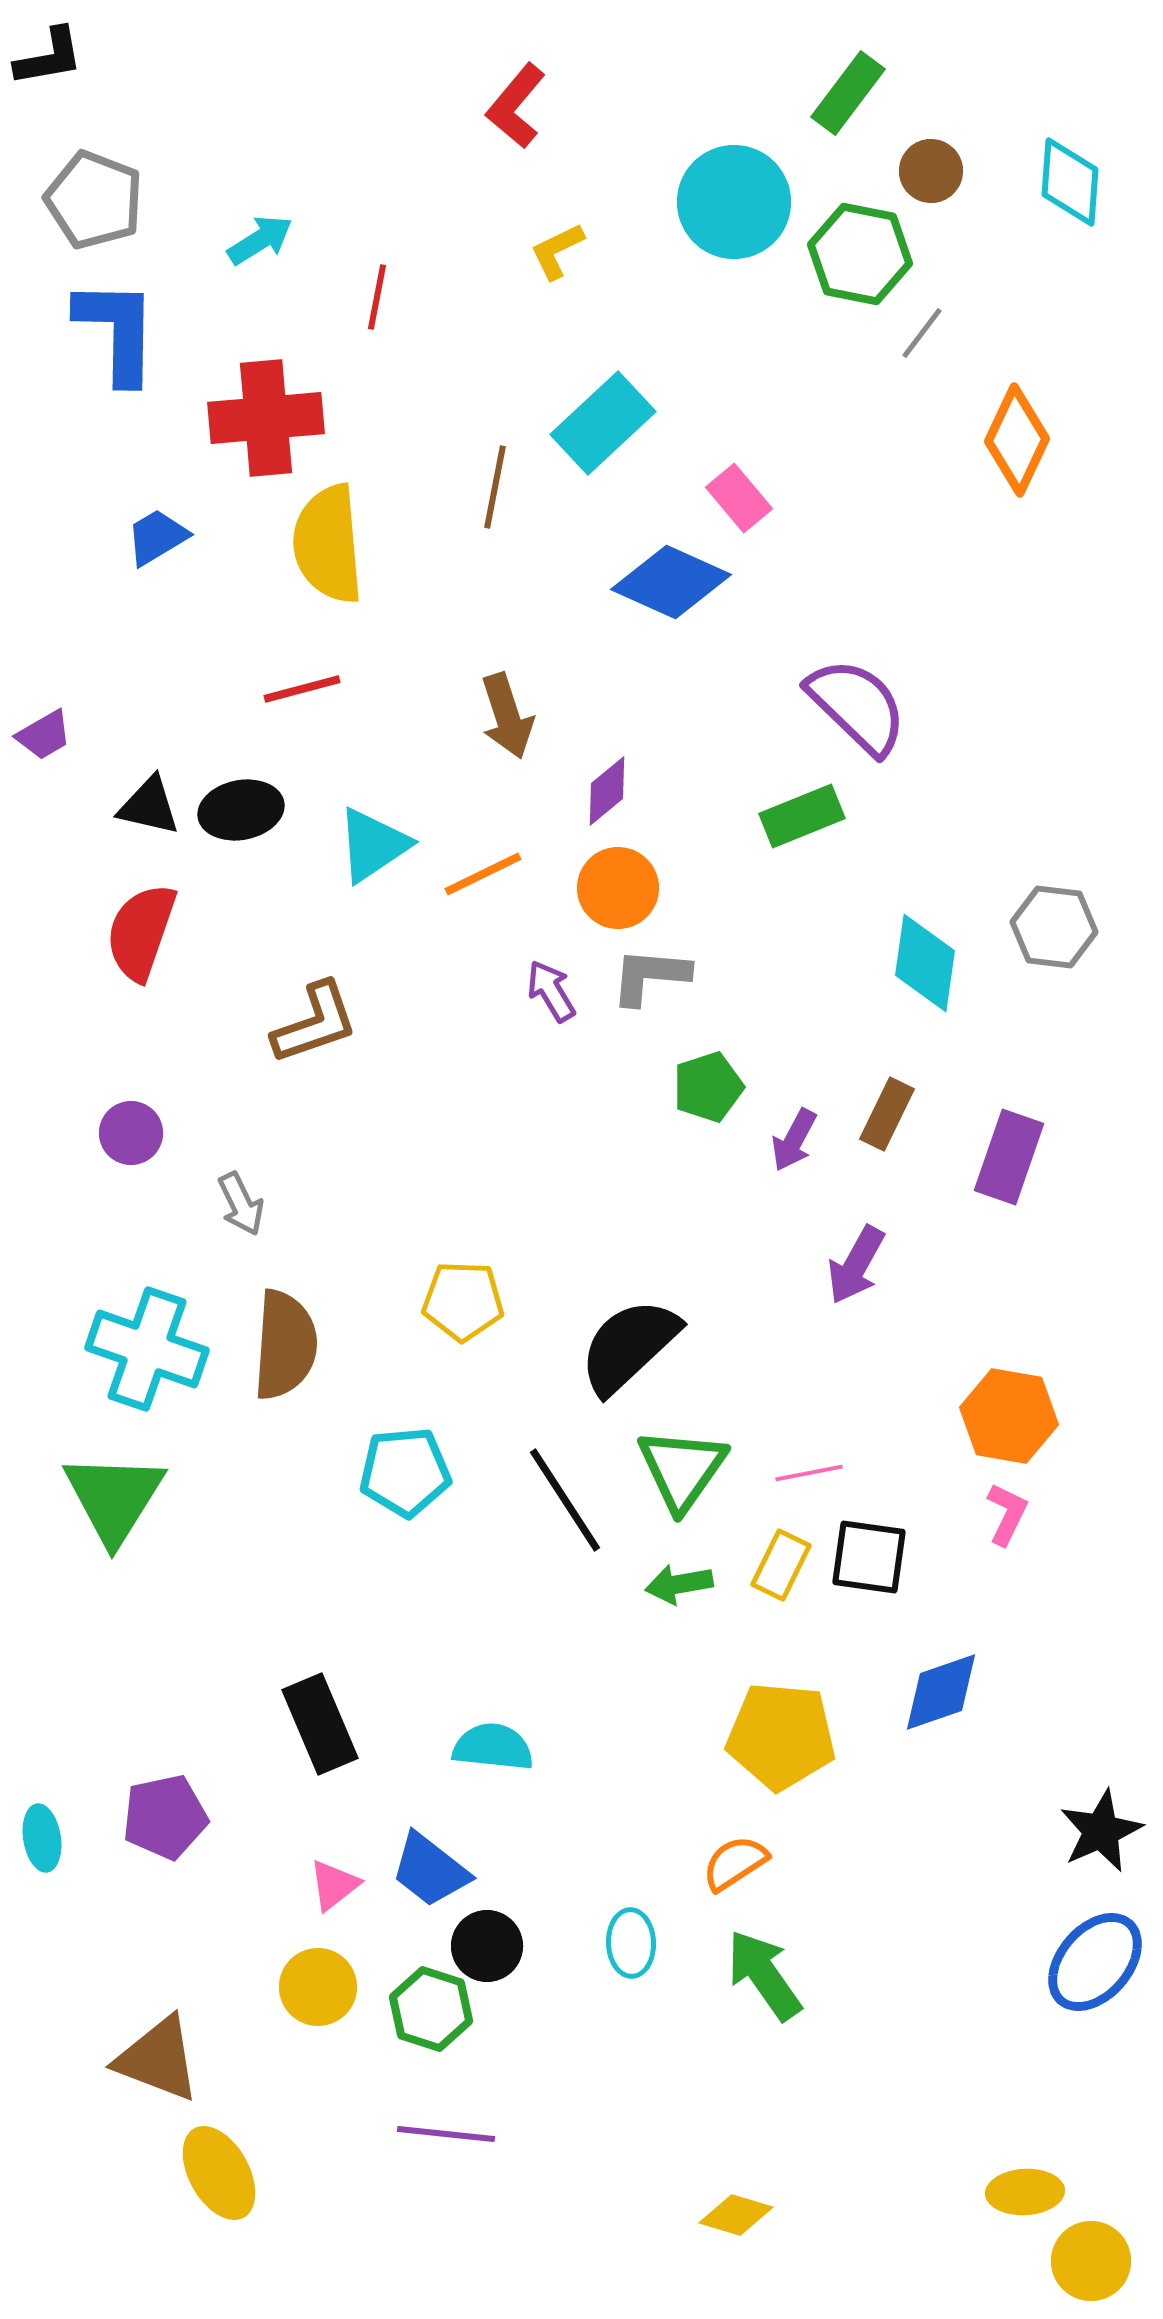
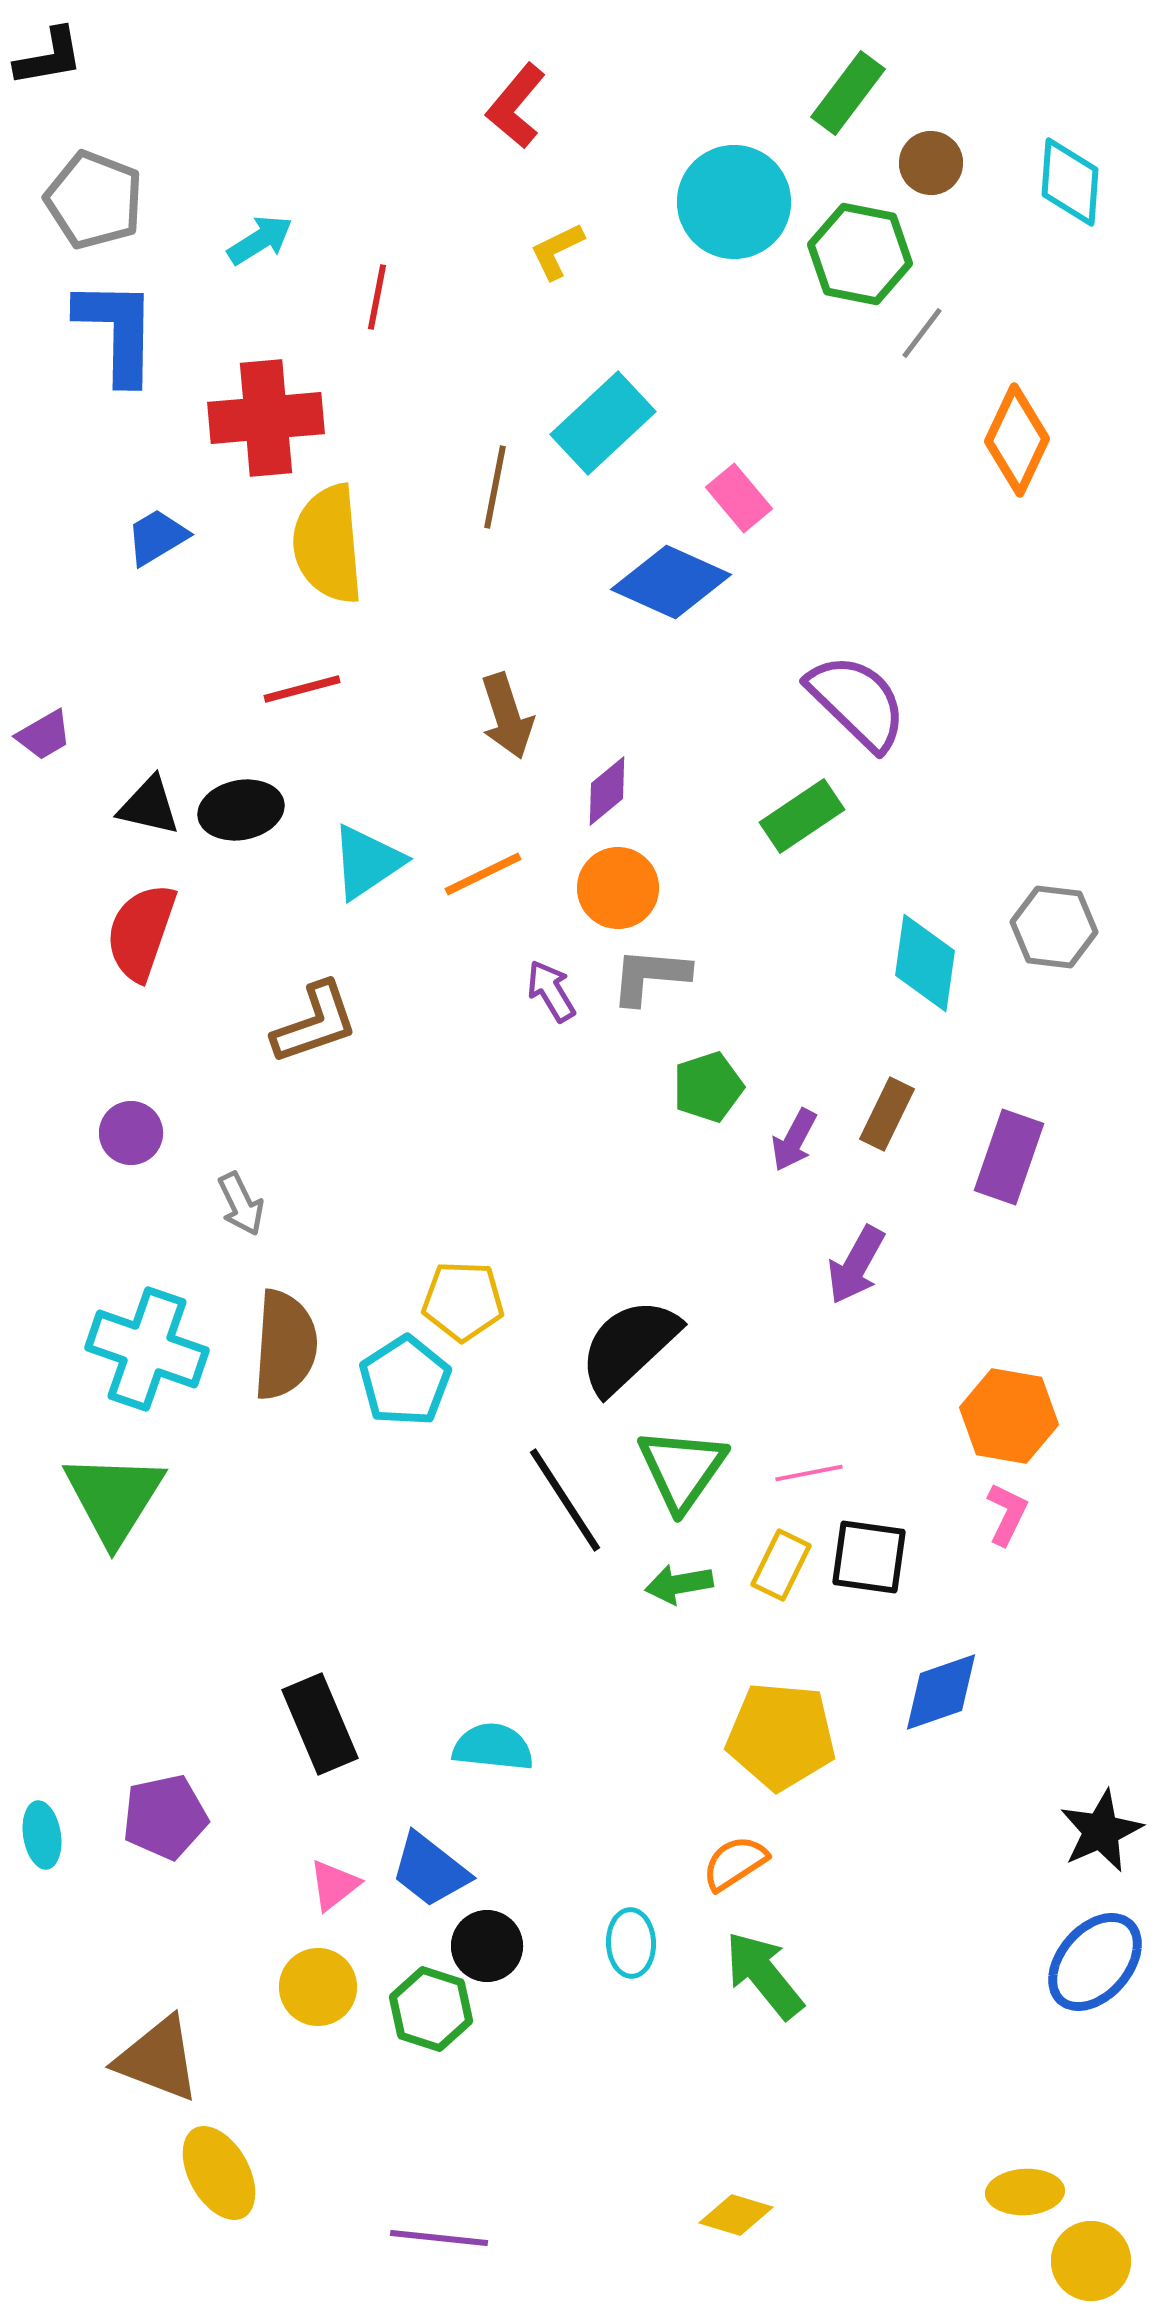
brown circle at (931, 171): moved 8 px up
purple semicircle at (857, 706): moved 4 px up
green rectangle at (802, 816): rotated 12 degrees counterclockwise
cyan triangle at (373, 845): moved 6 px left, 17 px down
cyan pentagon at (405, 1472): moved 91 px up; rotated 28 degrees counterclockwise
cyan ellipse at (42, 1838): moved 3 px up
green arrow at (764, 1975): rotated 4 degrees counterclockwise
purple line at (446, 2134): moved 7 px left, 104 px down
